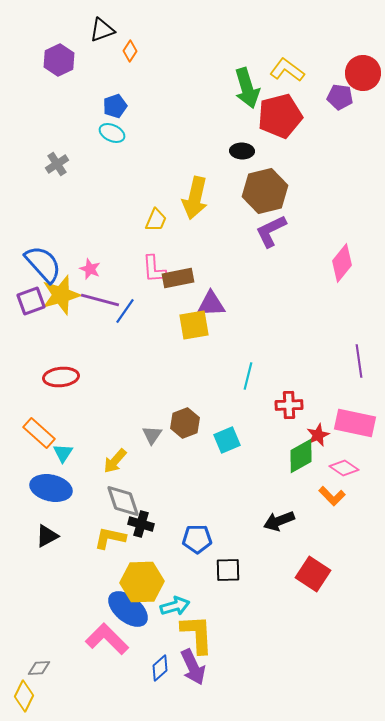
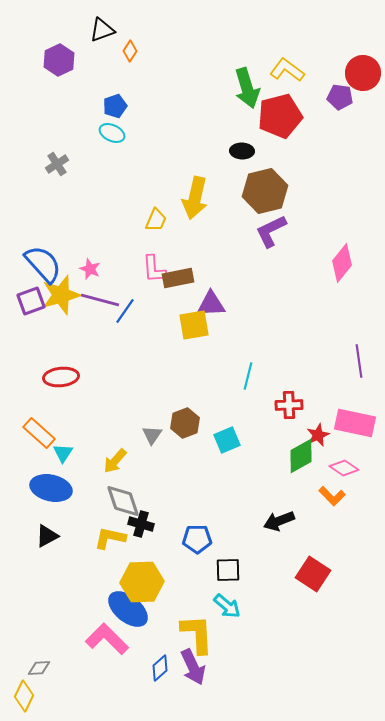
cyan arrow at (175, 606): moved 52 px right; rotated 56 degrees clockwise
